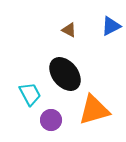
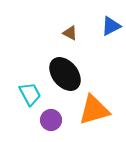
brown triangle: moved 1 px right, 3 px down
